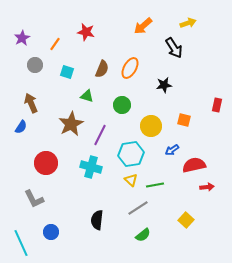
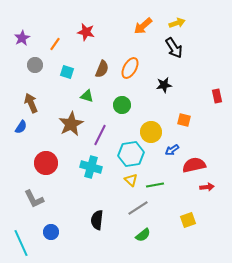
yellow arrow: moved 11 px left
red rectangle: moved 9 px up; rotated 24 degrees counterclockwise
yellow circle: moved 6 px down
yellow square: moved 2 px right; rotated 28 degrees clockwise
